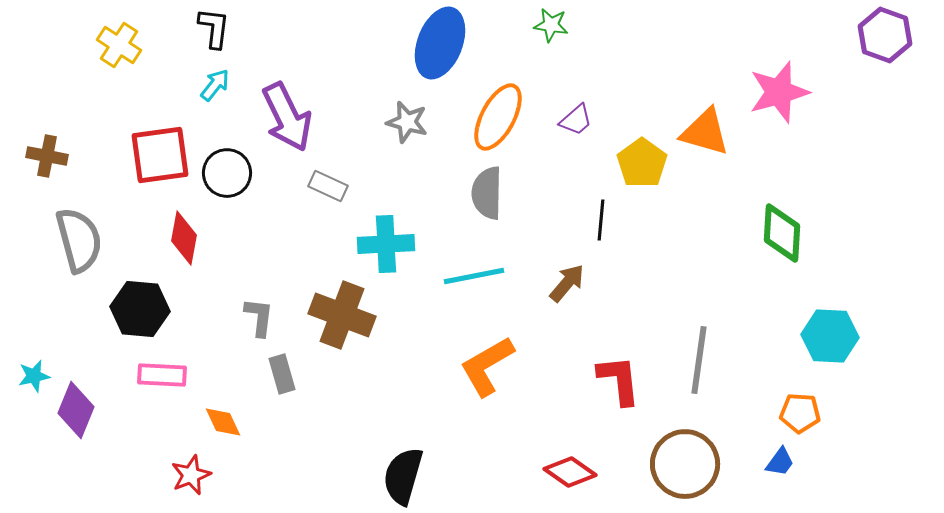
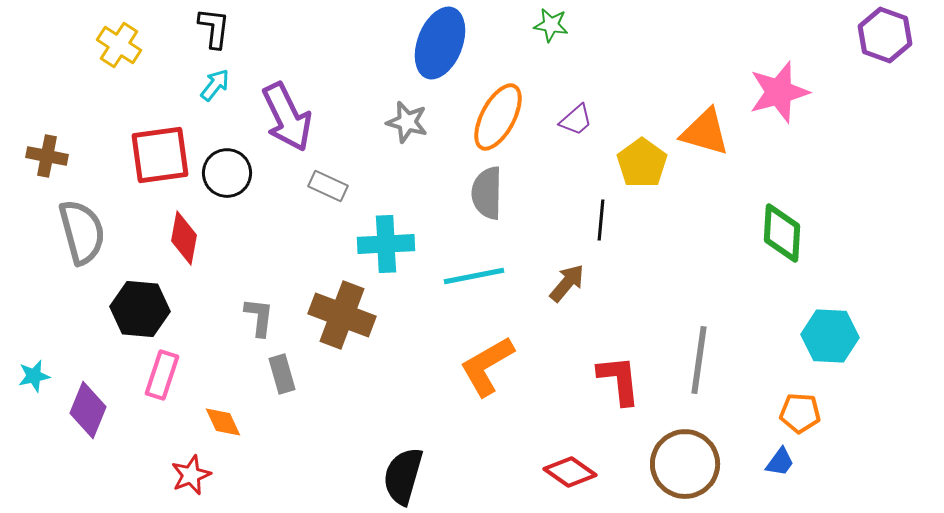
gray semicircle at (79, 240): moved 3 px right, 8 px up
pink rectangle at (162, 375): rotated 75 degrees counterclockwise
purple diamond at (76, 410): moved 12 px right
